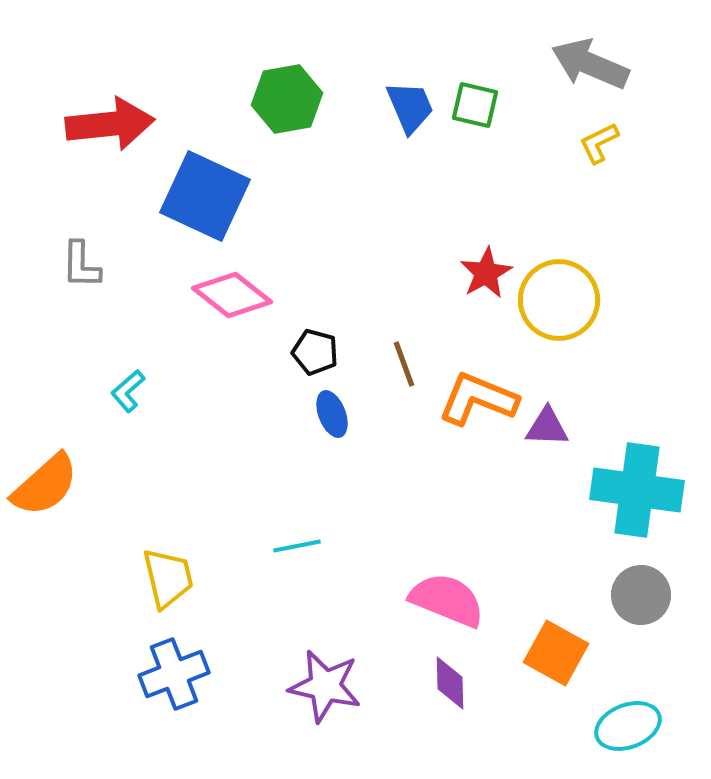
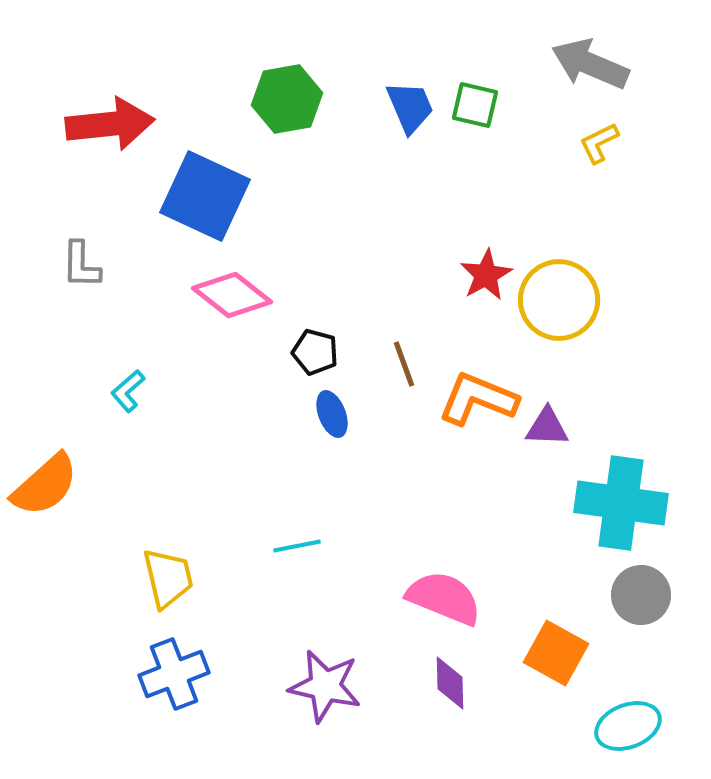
red star: moved 2 px down
cyan cross: moved 16 px left, 13 px down
pink semicircle: moved 3 px left, 2 px up
